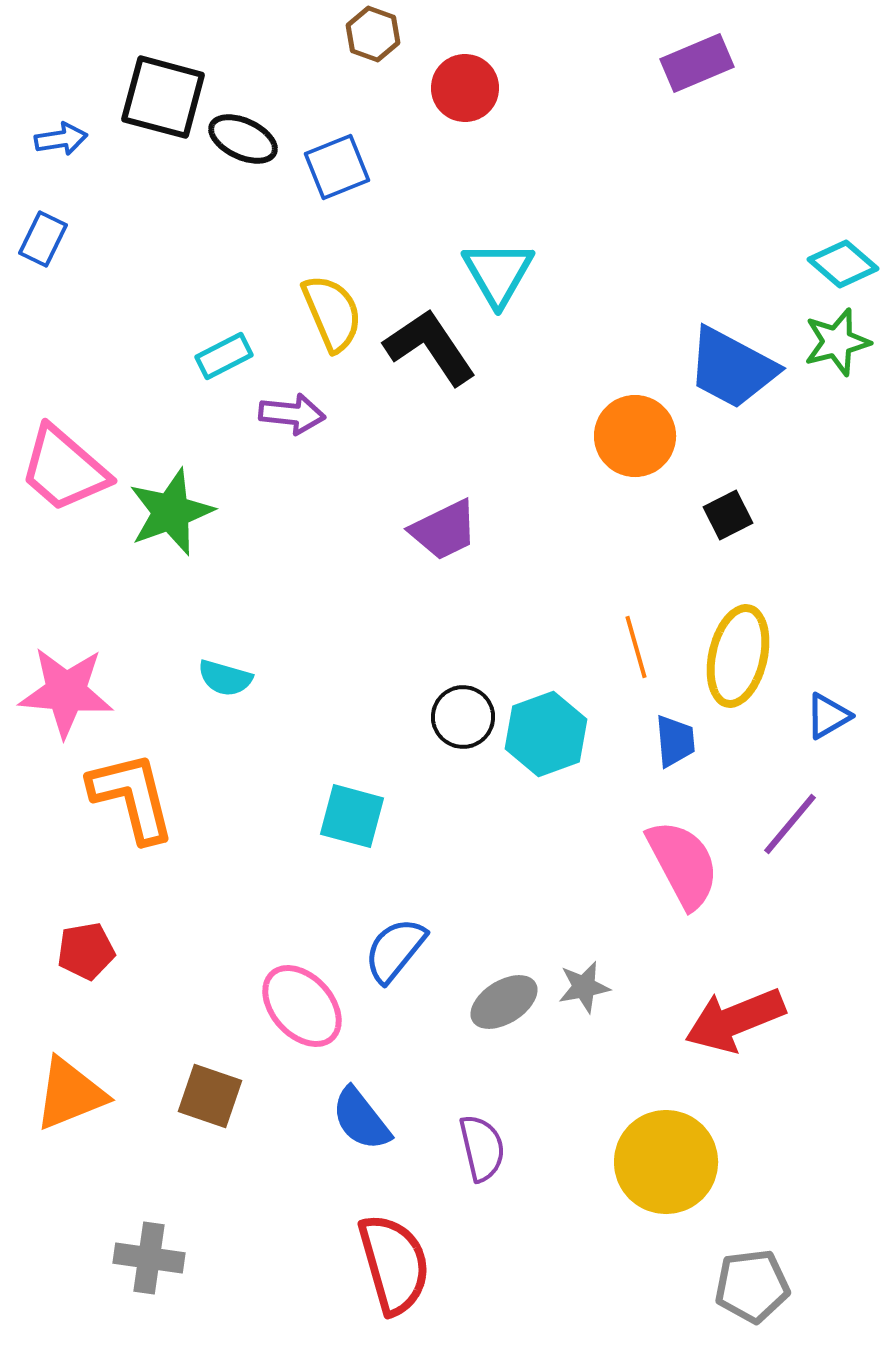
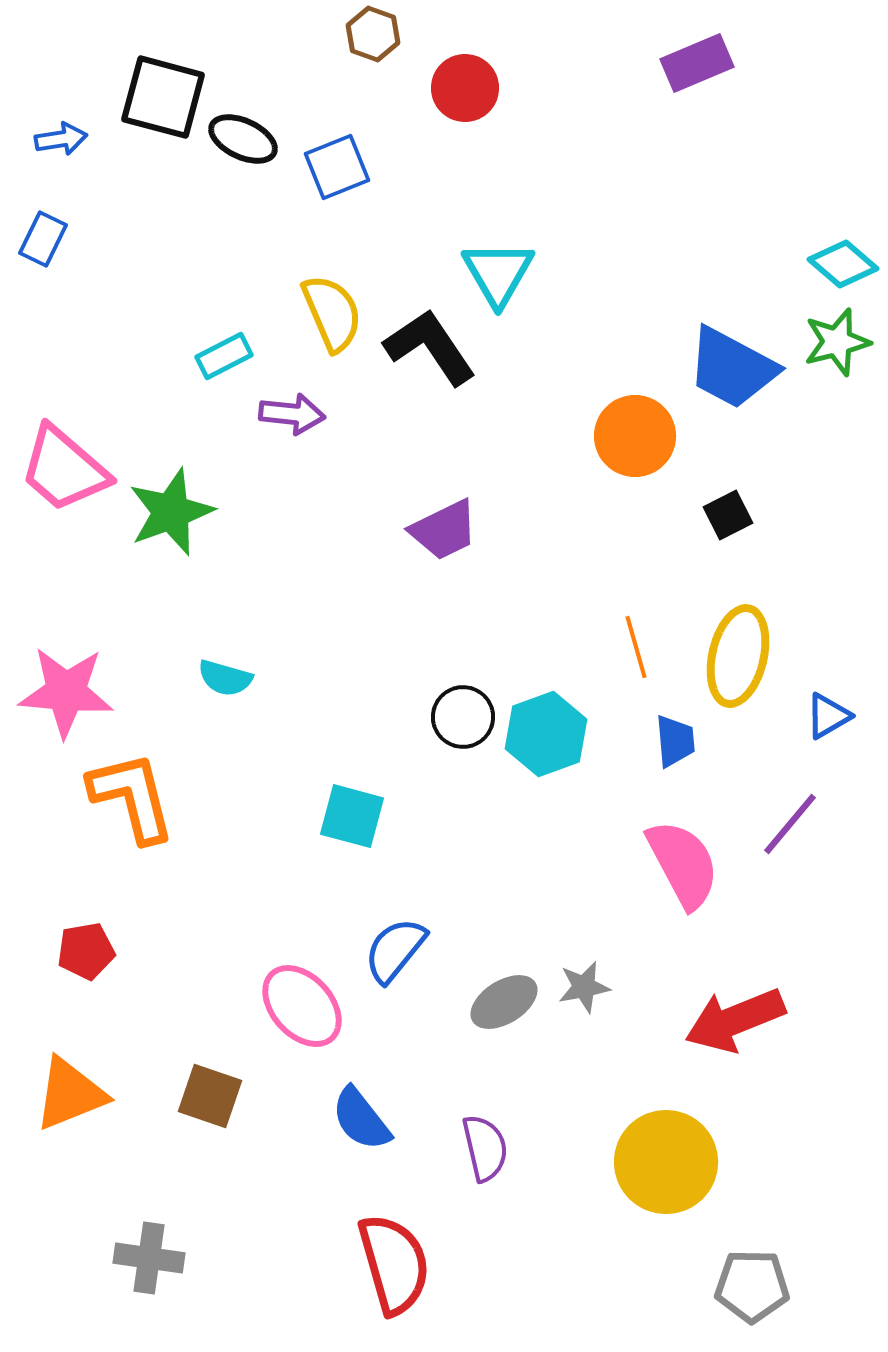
purple semicircle at (482, 1148): moved 3 px right
gray pentagon at (752, 1286): rotated 8 degrees clockwise
